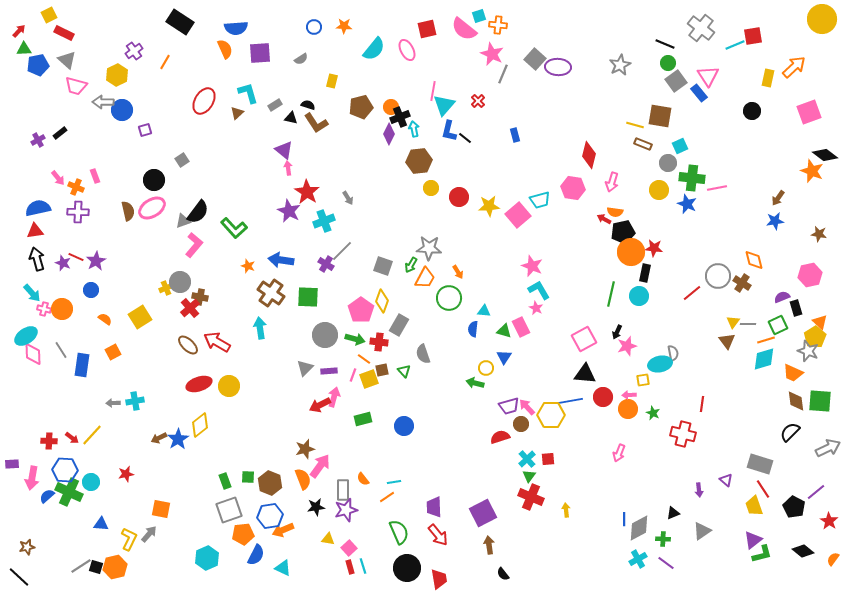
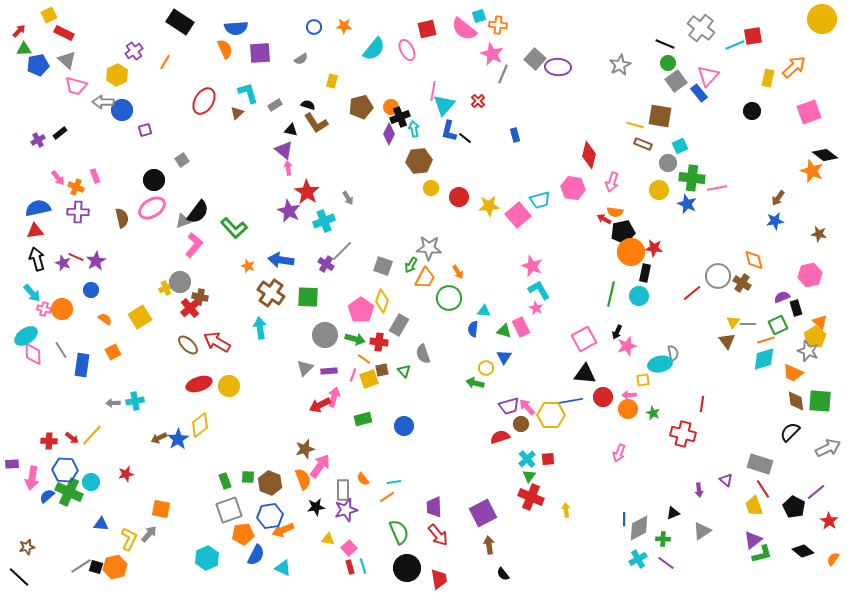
pink triangle at (708, 76): rotated 15 degrees clockwise
black triangle at (291, 118): moved 12 px down
brown semicircle at (128, 211): moved 6 px left, 7 px down
